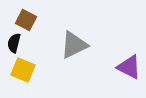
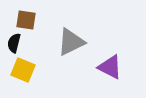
brown square: rotated 20 degrees counterclockwise
gray triangle: moved 3 px left, 3 px up
purple triangle: moved 19 px left
